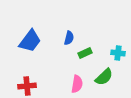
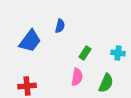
blue semicircle: moved 9 px left, 12 px up
green rectangle: rotated 32 degrees counterclockwise
green semicircle: moved 2 px right, 6 px down; rotated 24 degrees counterclockwise
pink semicircle: moved 7 px up
